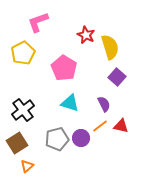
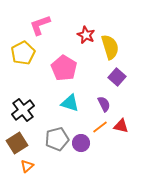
pink L-shape: moved 2 px right, 3 px down
orange line: moved 1 px down
purple circle: moved 5 px down
